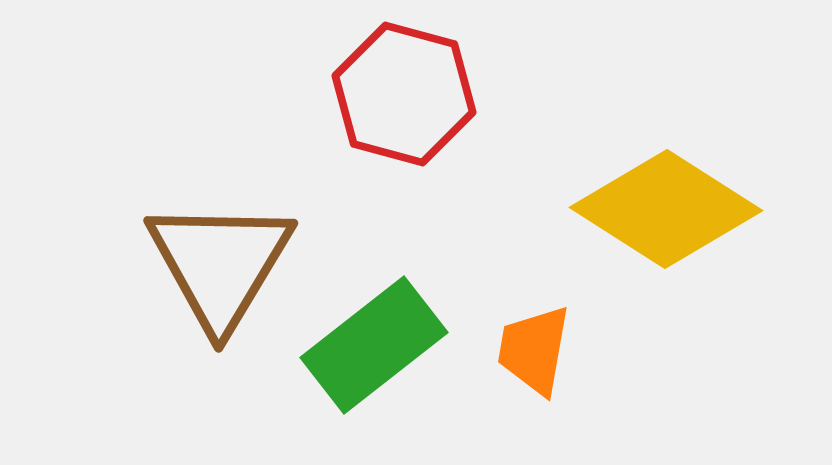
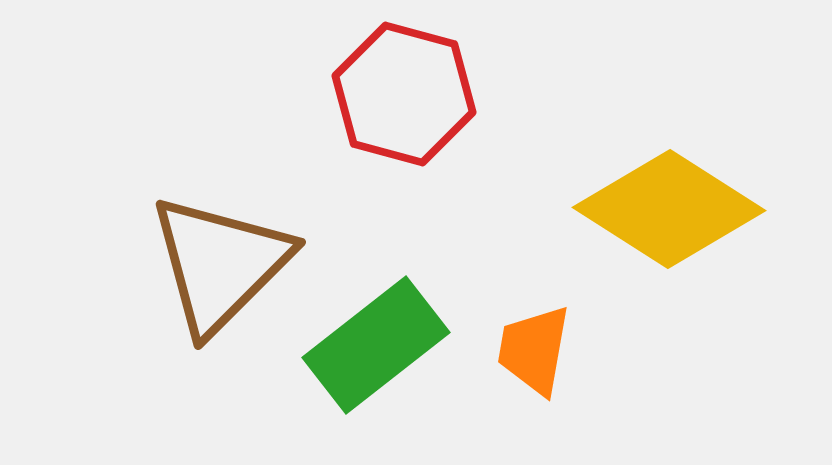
yellow diamond: moved 3 px right
brown triangle: rotated 14 degrees clockwise
green rectangle: moved 2 px right
